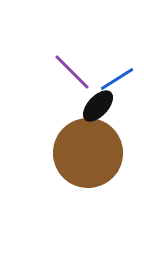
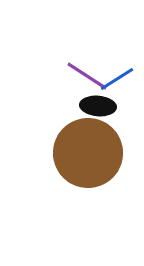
purple line: moved 15 px right, 4 px down; rotated 12 degrees counterclockwise
black ellipse: rotated 52 degrees clockwise
